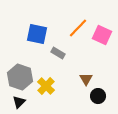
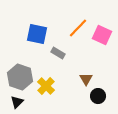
black triangle: moved 2 px left
